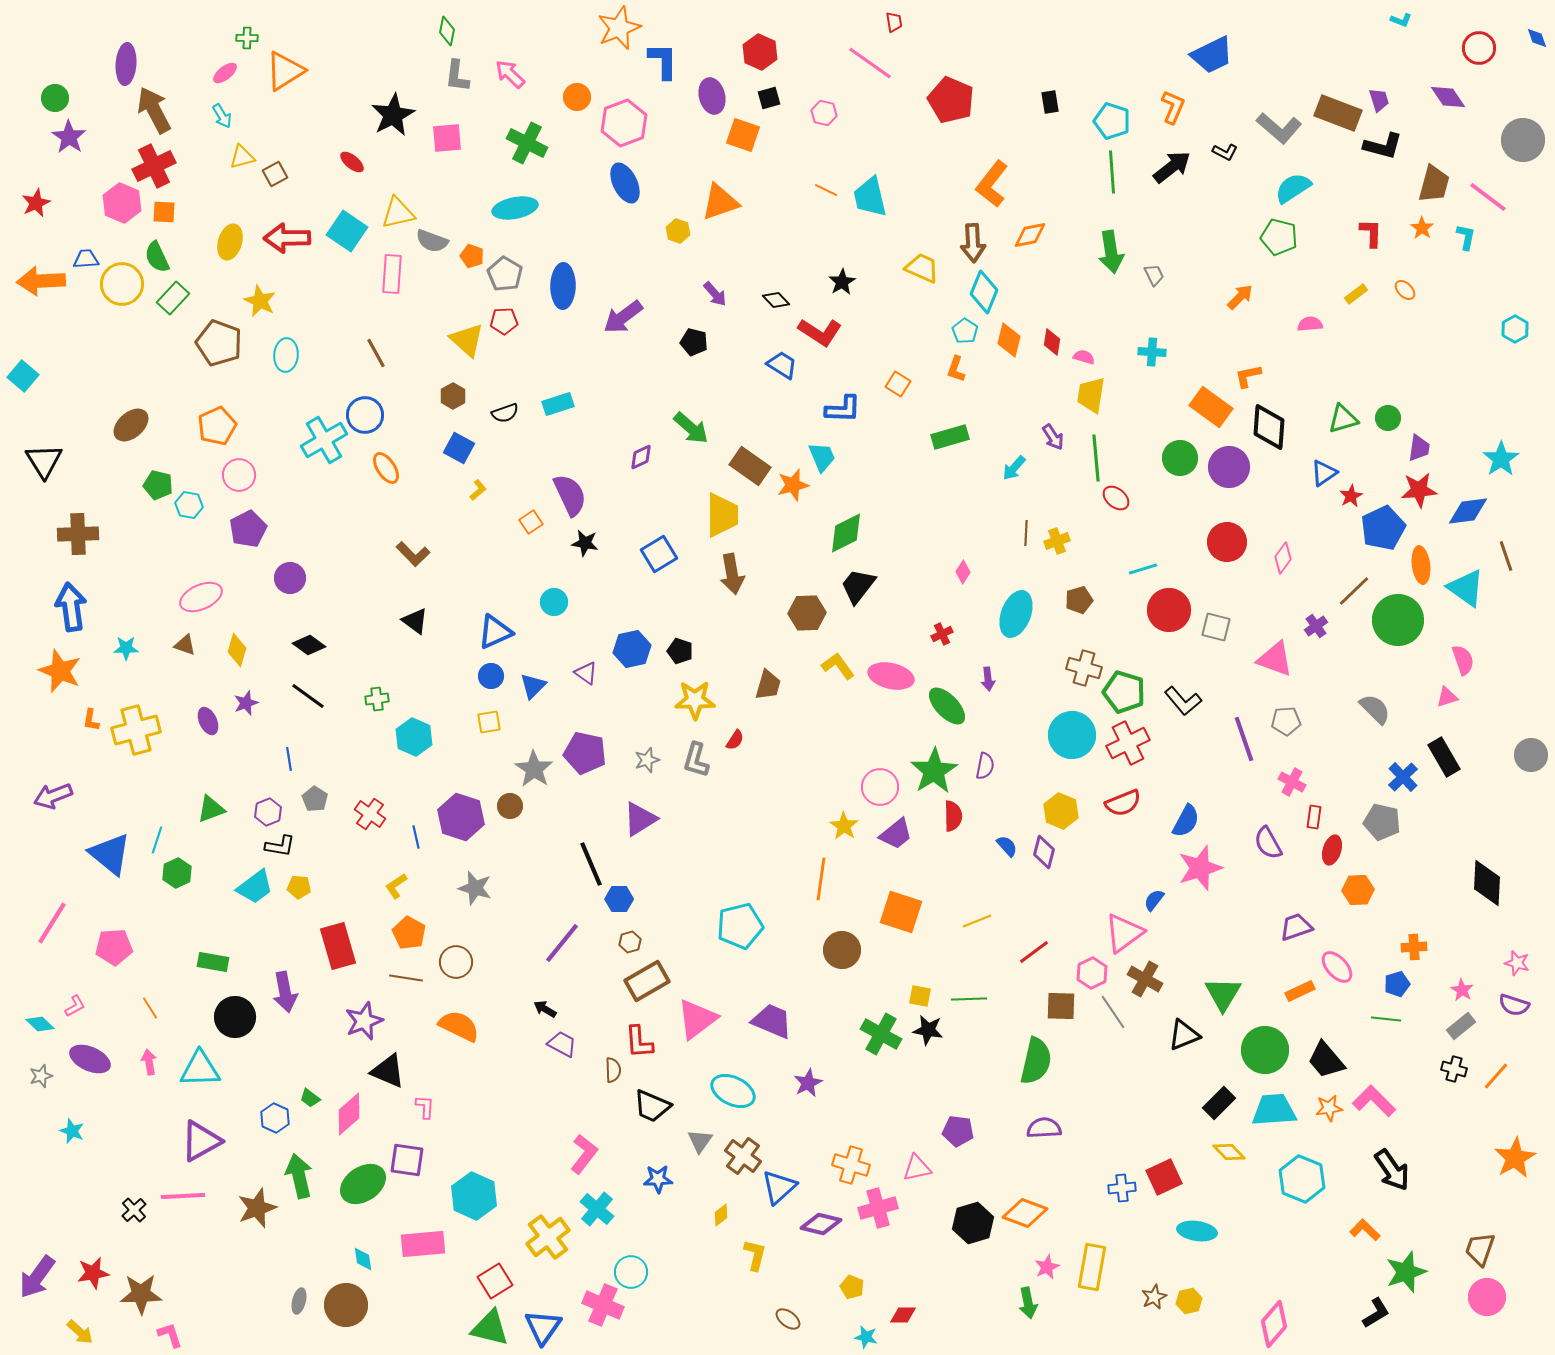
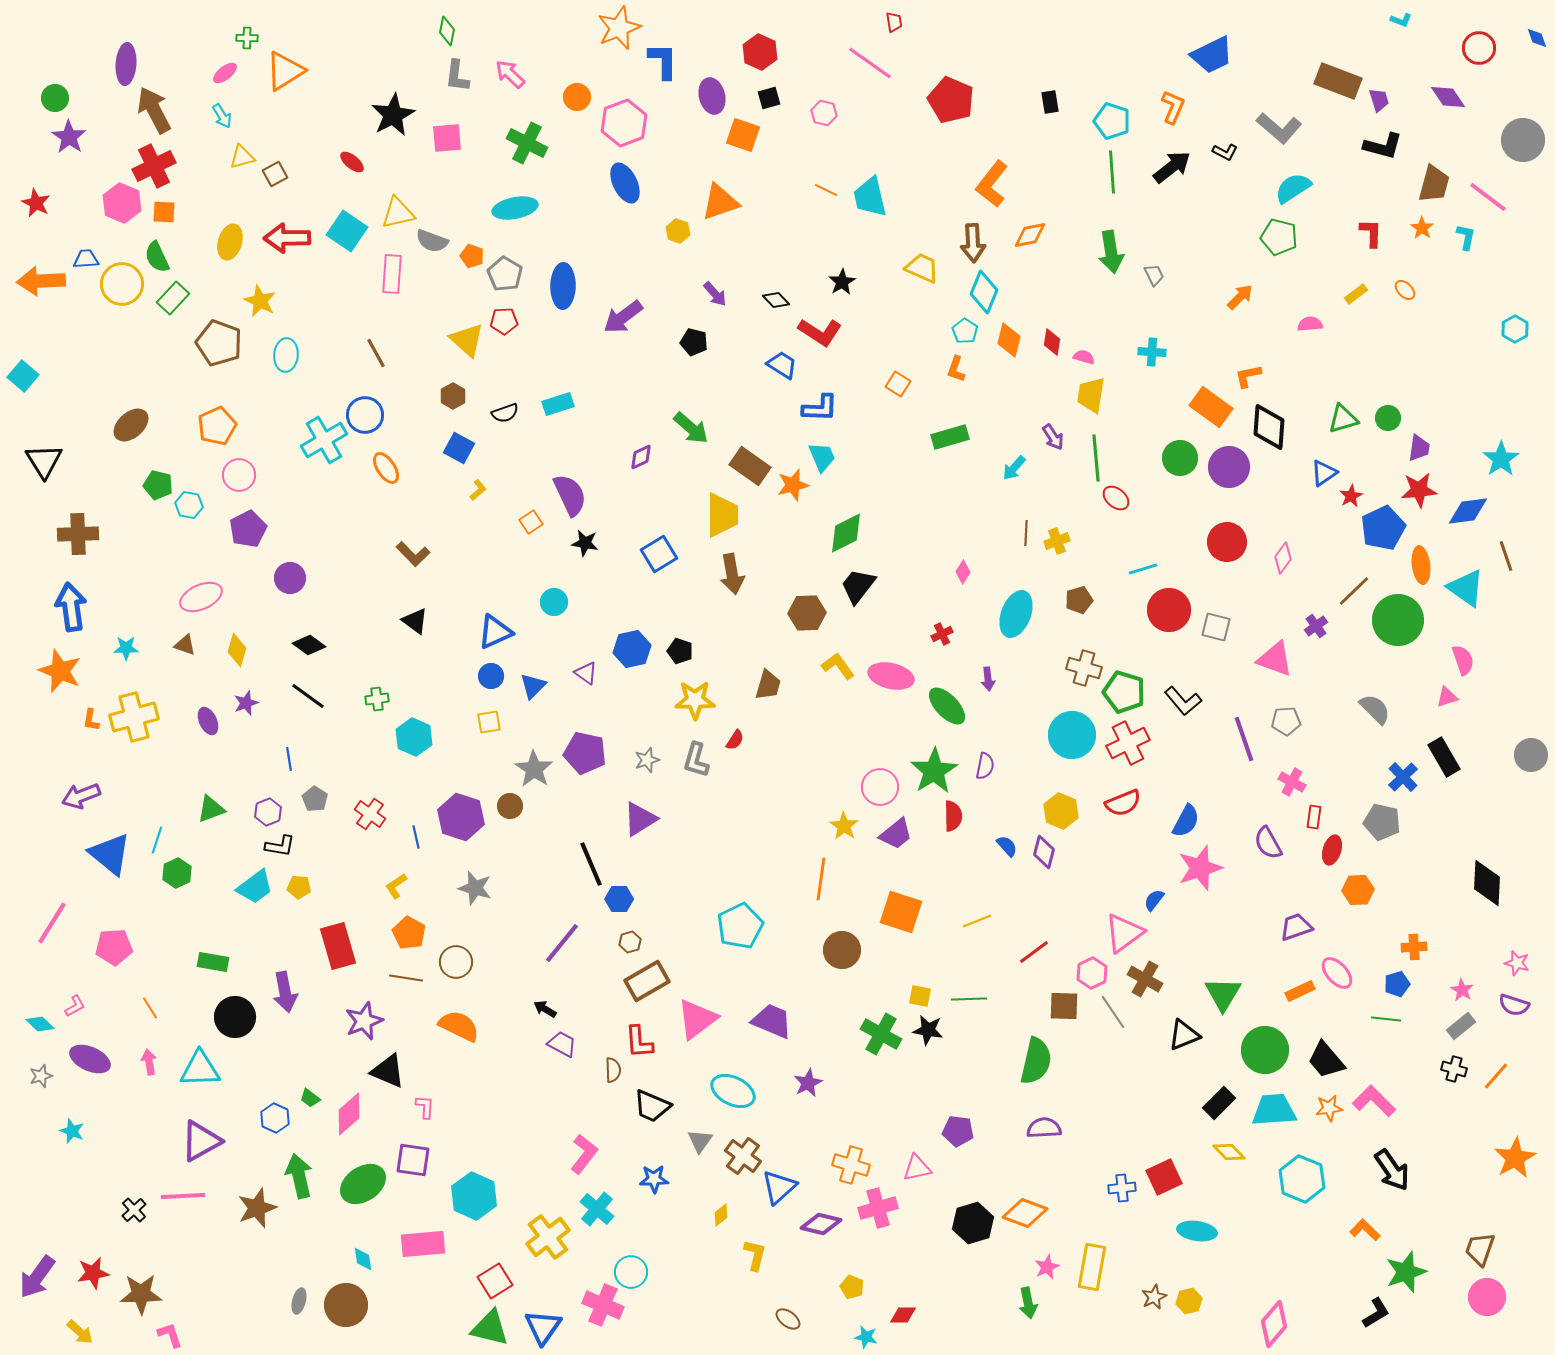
brown rectangle at (1338, 113): moved 32 px up
red star at (36, 203): rotated 20 degrees counterclockwise
blue L-shape at (843, 409): moved 23 px left, 1 px up
yellow cross at (136, 730): moved 2 px left, 13 px up
purple arrow at (53, 796): moved 28 px right
cyan pentagon at (740, 926): rotated 12 degrees counterclockwise
pink ellipse at (1337, 967): moved 6 px down
brown square at (1061, 1006): moved 3 px right
purple square at (407, 1160): moved 6 px right
blue star at (658, 1179): moved 4 px left
